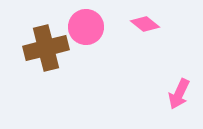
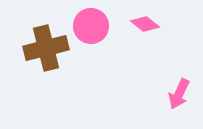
pink circle: moved 5 px right, 1 px up
